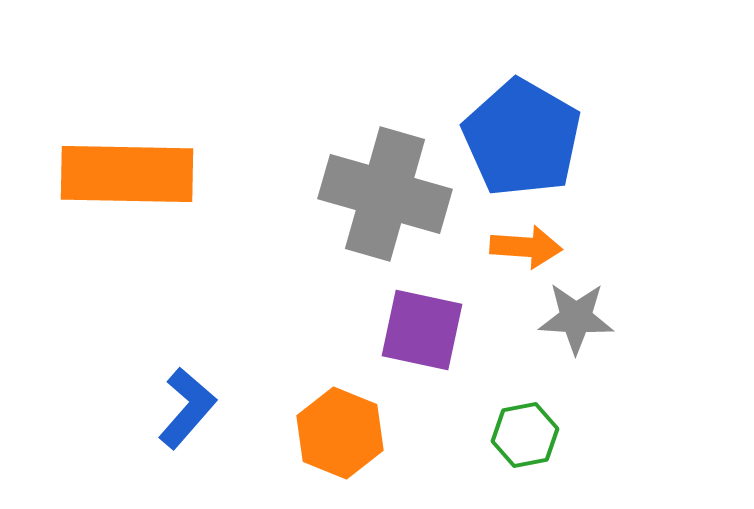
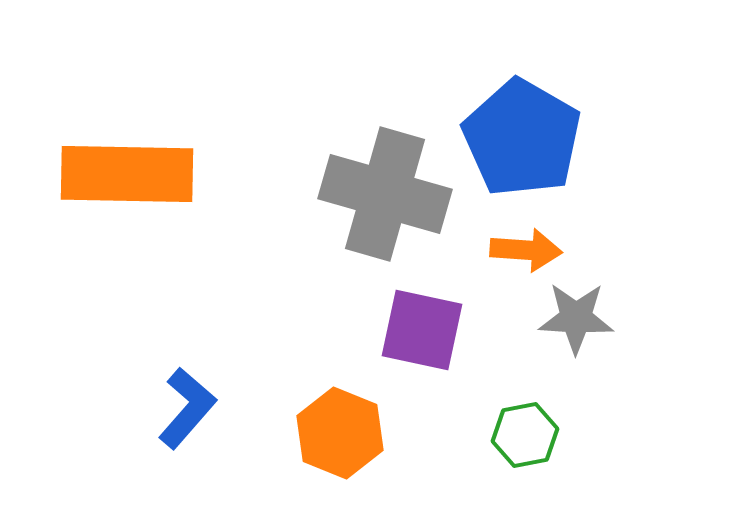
orange arrow: moved 3 px down
